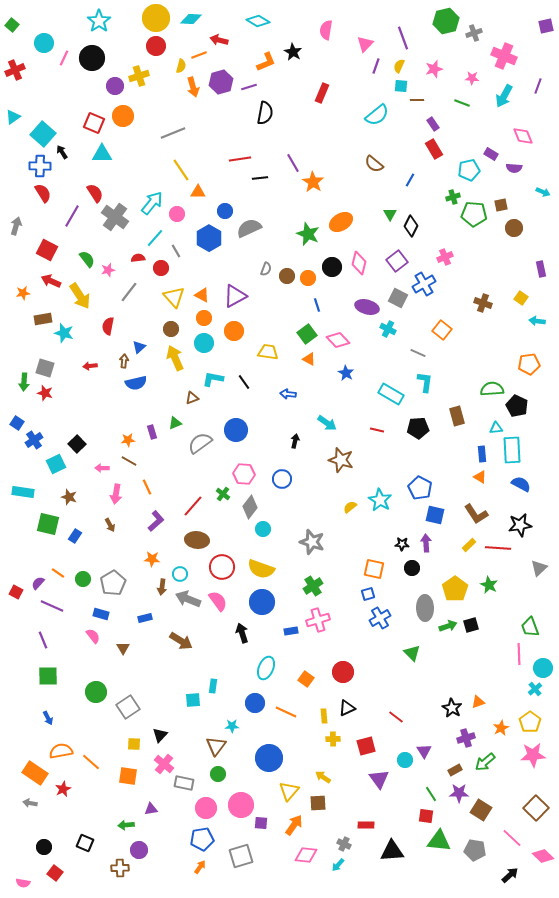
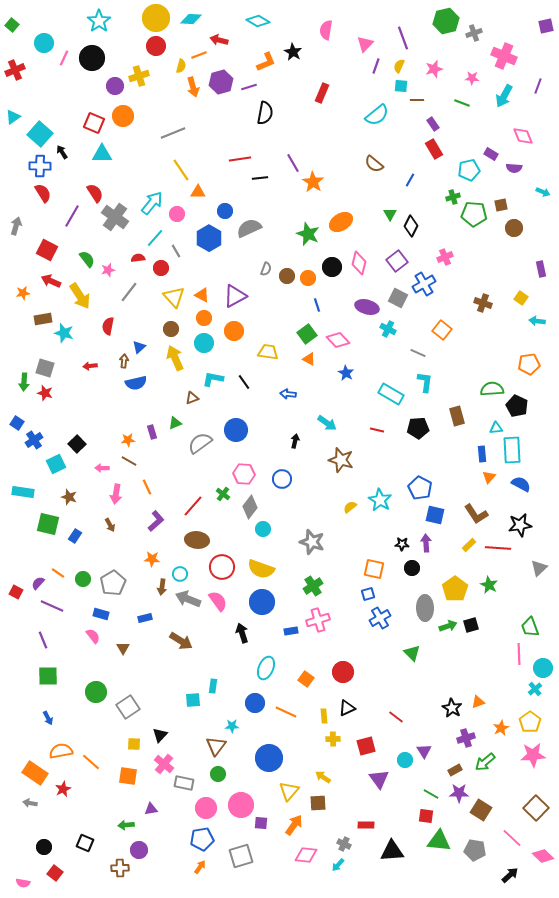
cyan square at (43, 134): moved 3 px left
orange triangle at (480, 477): moved 9 px right; rotated 40 degrees clockwise
green line at (431, 794): rotated 28 degrees counterclockwise
